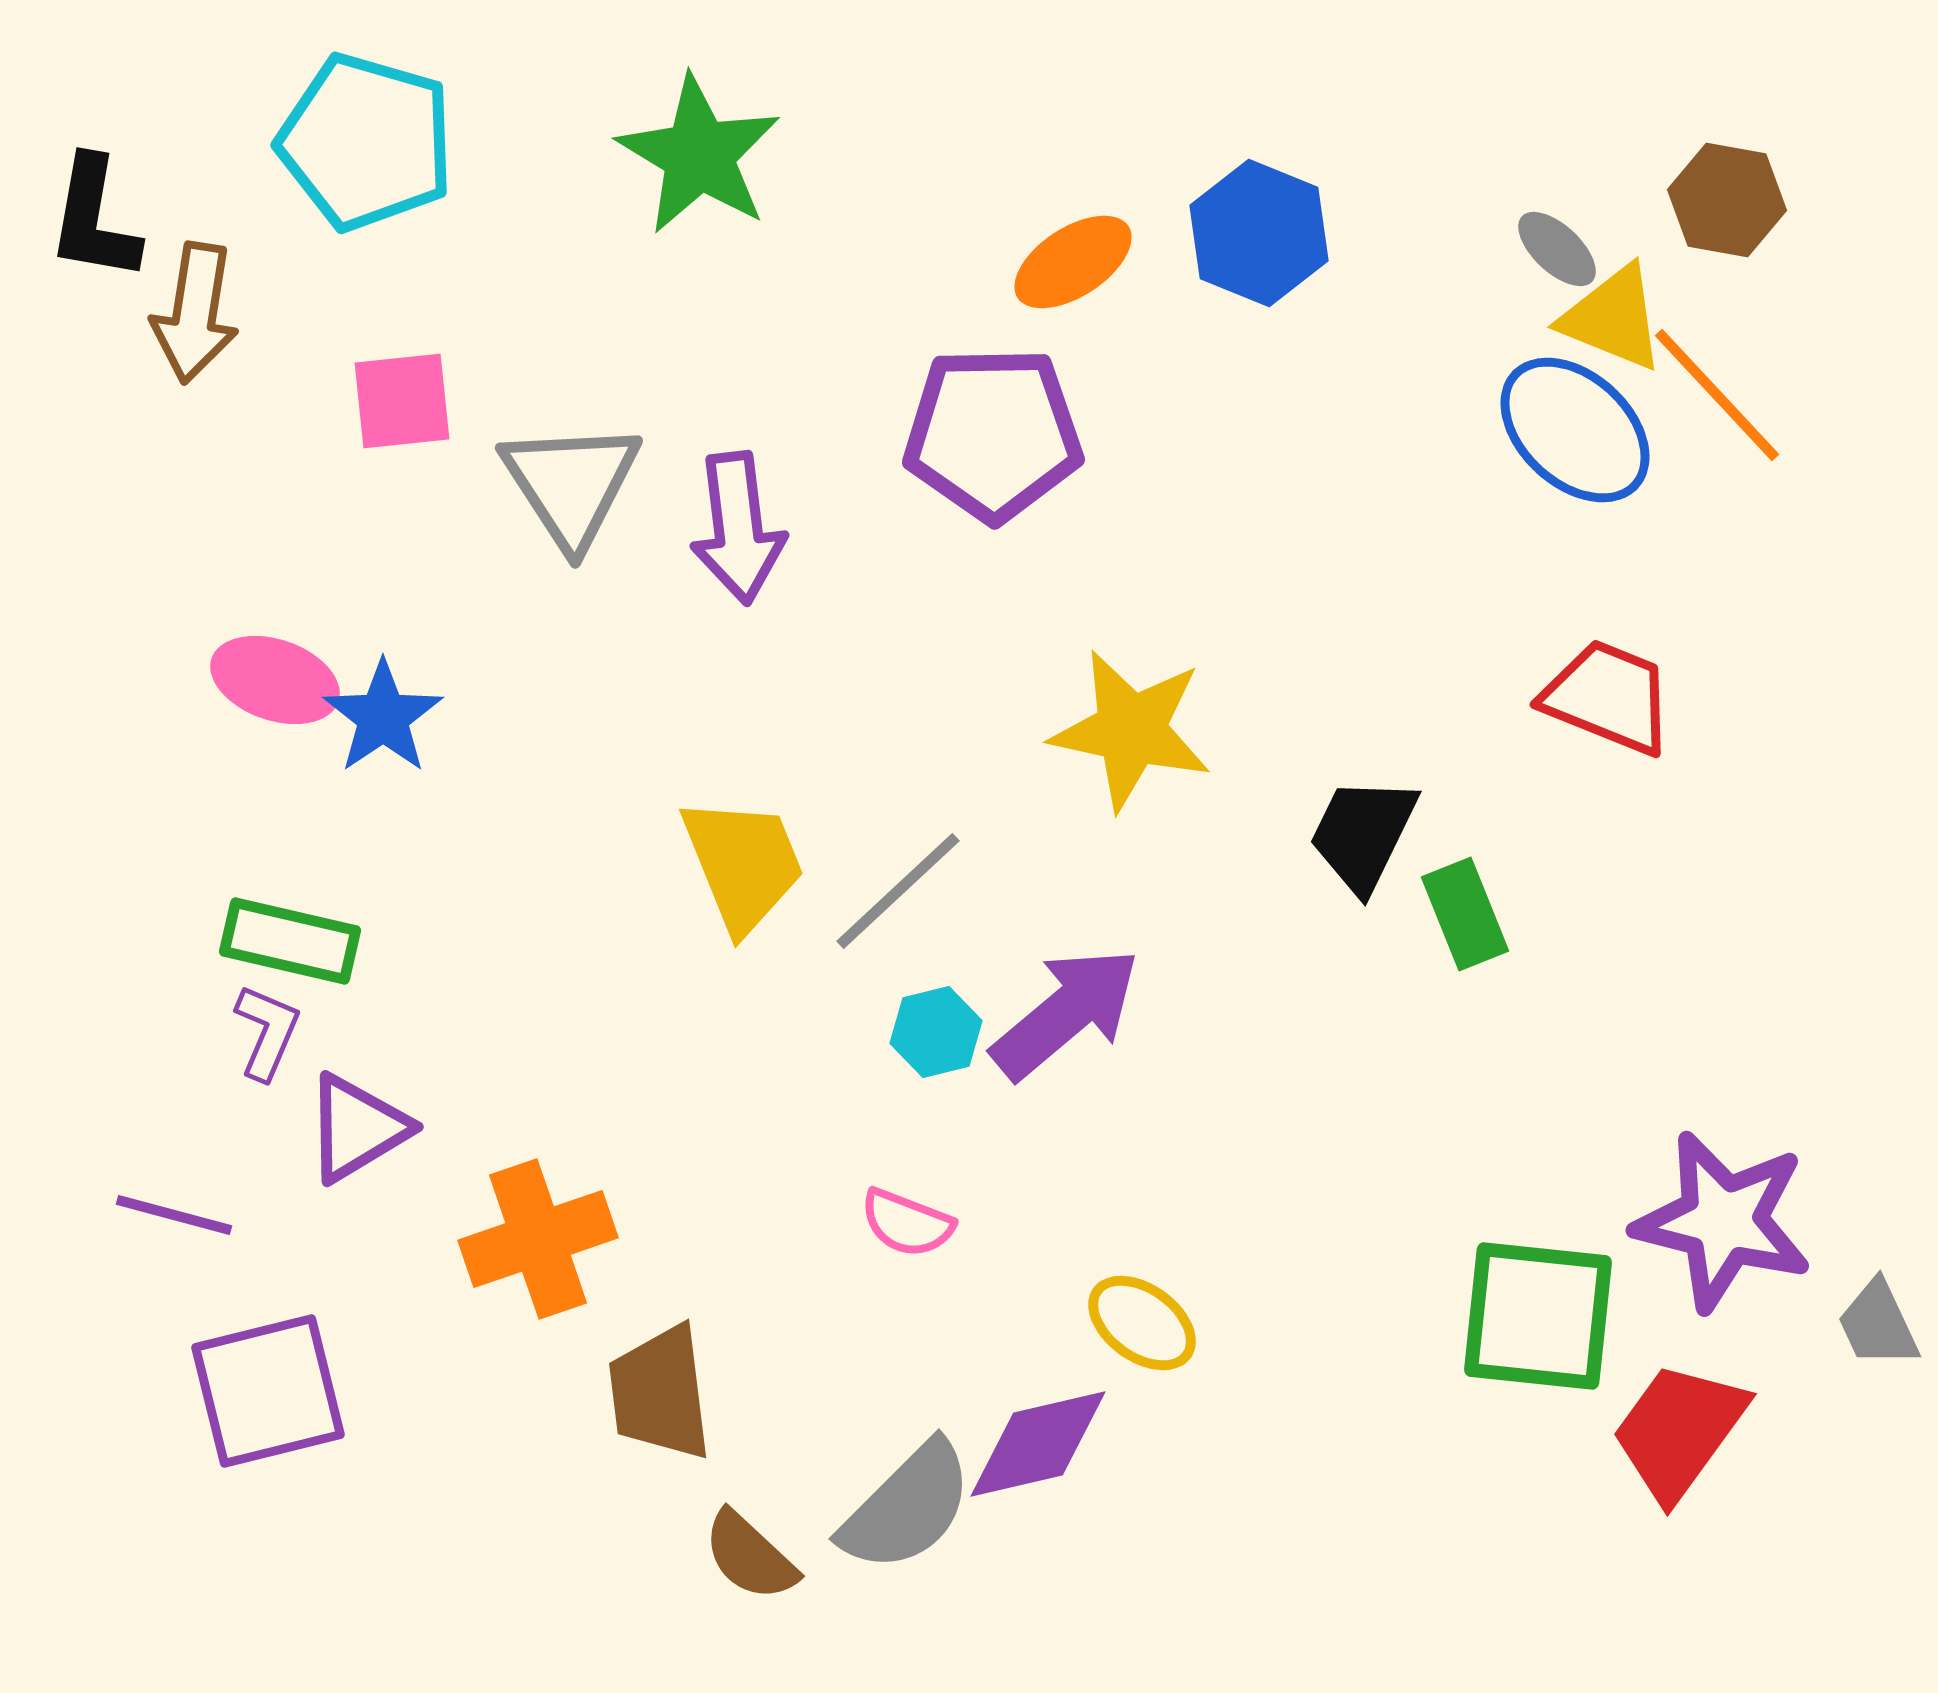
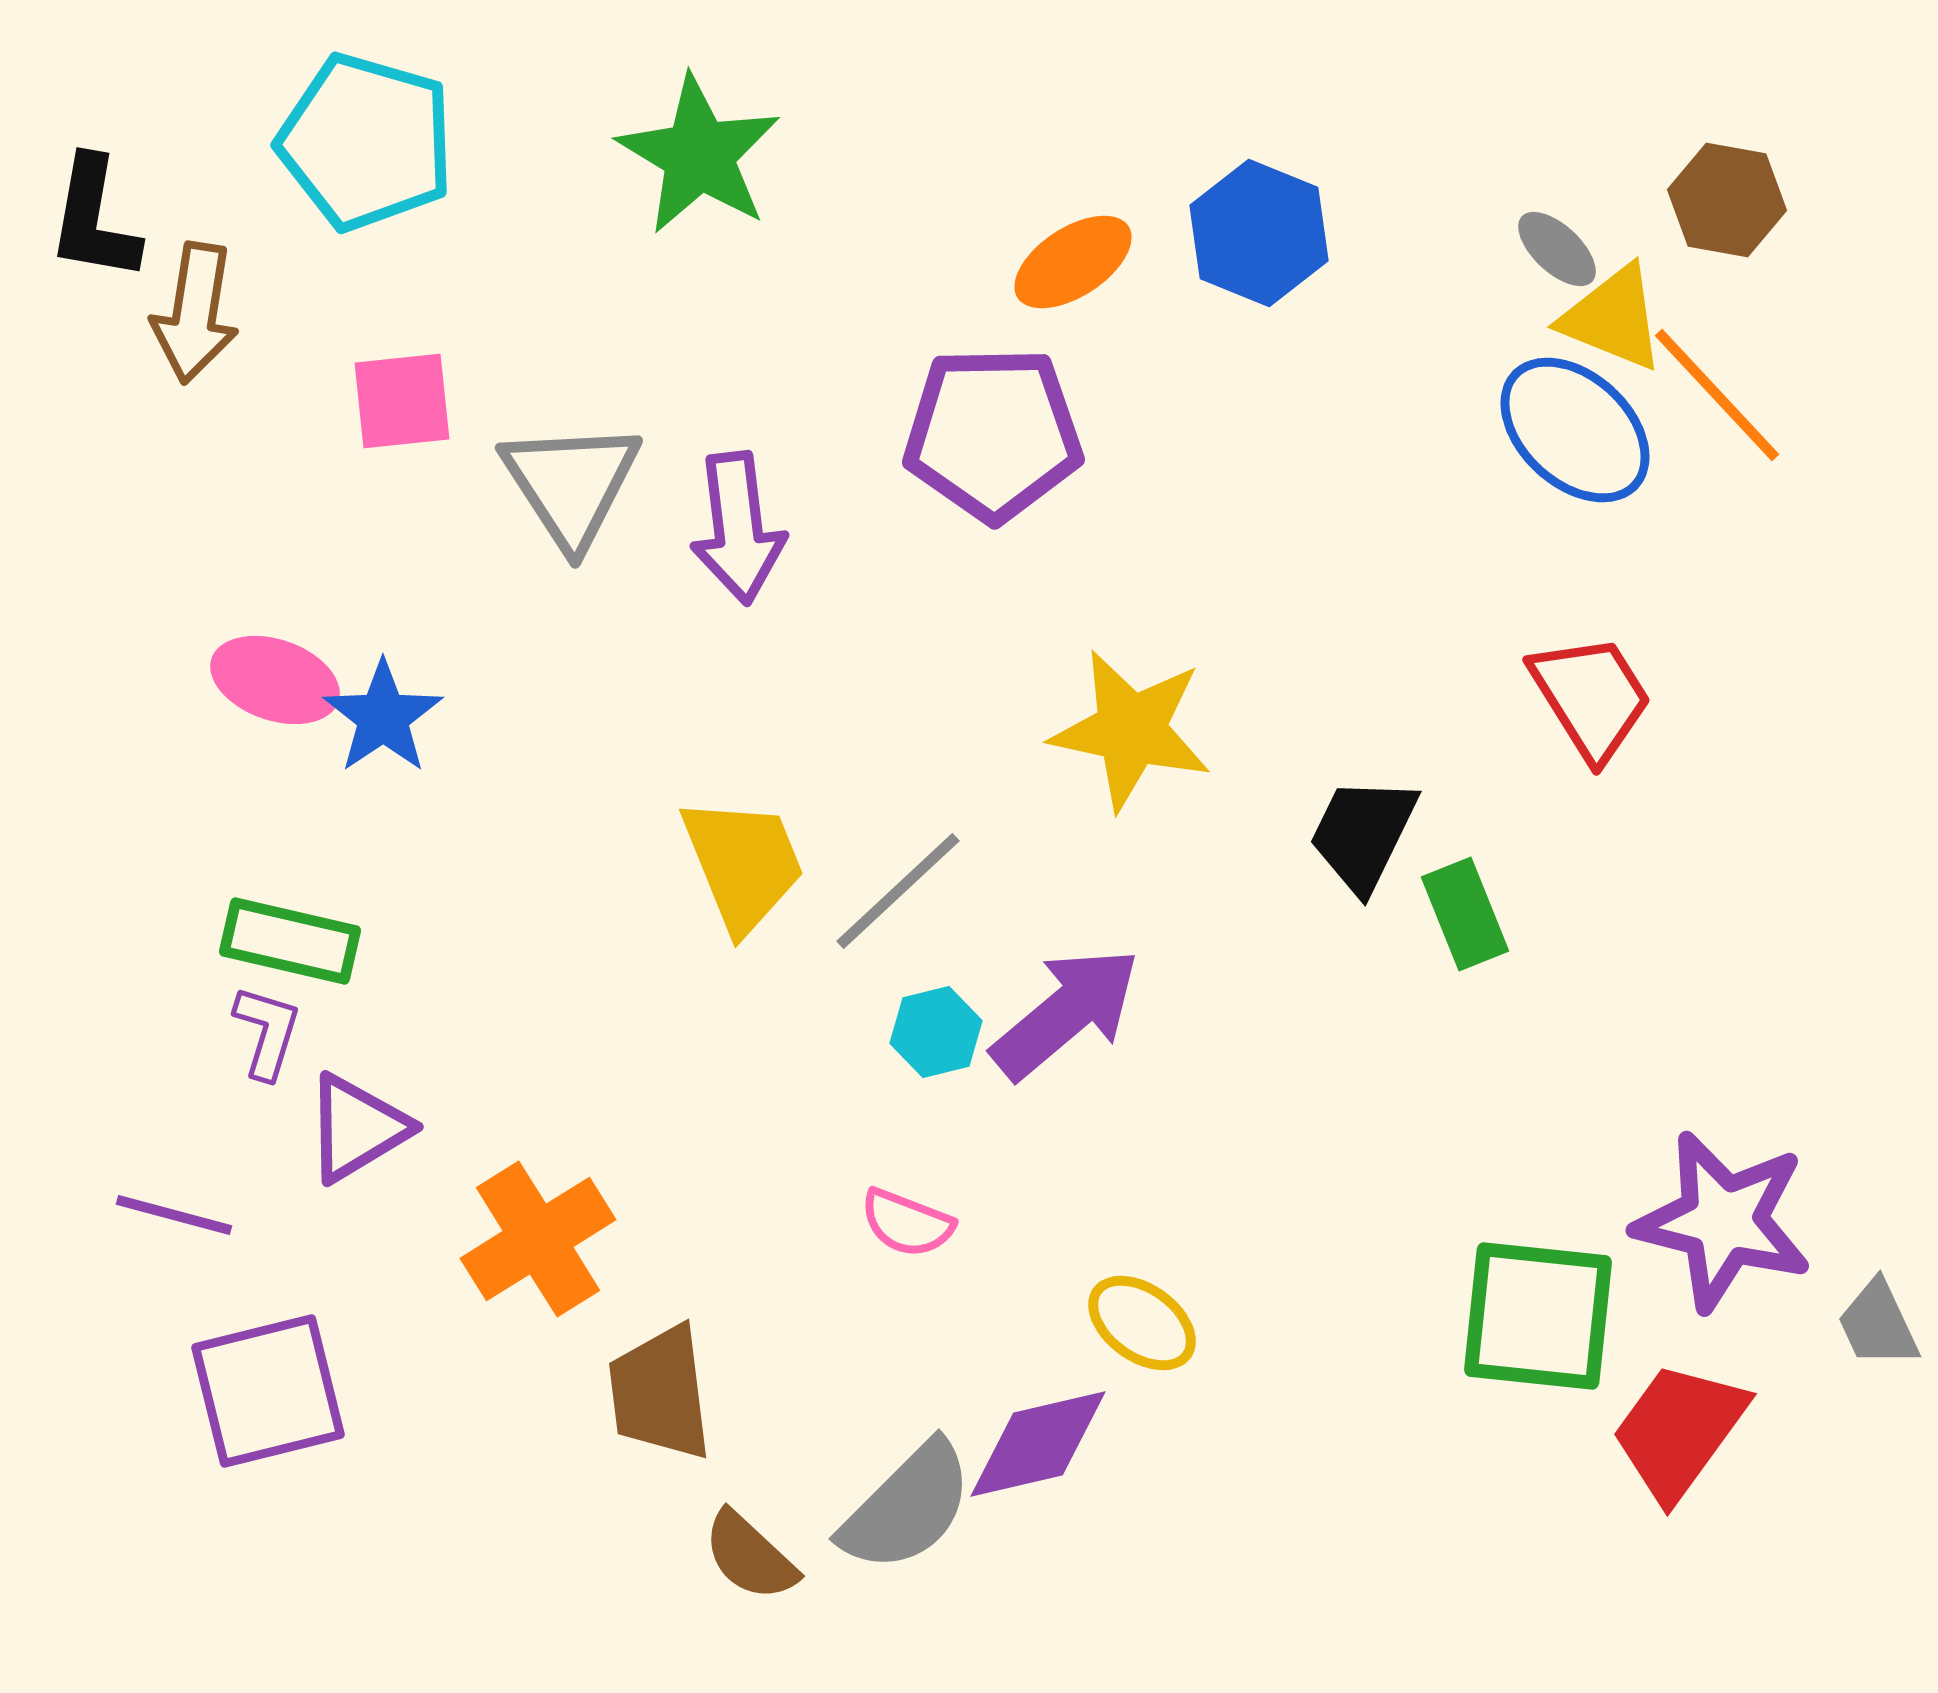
red trapezoid at (1608, 697): moved 17 px left; rotated 36 degrees clockwise
purple L-shape at (267, 1032): rotated 6 degrees counterclockwise
orange cross at (538, 1239): rotated 13 degrees counterclockwise
